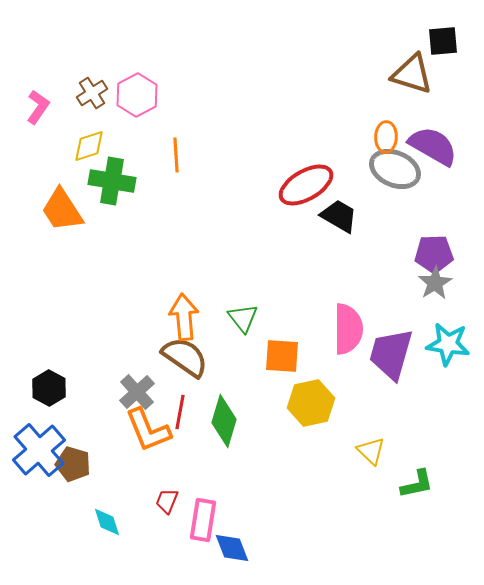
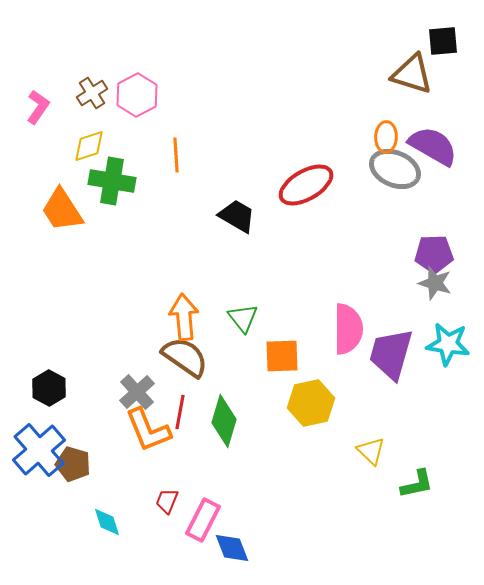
black trapezoid: moved 102 px left
gray star: rotated 24 degrees counterclockwise
orange square: rotated 6 degrees counterclockwise
pink rectangle: rotated 18 degrees clockwise
